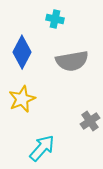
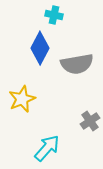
cyan cross: moved 1 px left, 4 px up
blue diamond: moved 18 px right, 4 px up
gray semicircle: moved 5 px right, 3 px down
cyan arrow: moved 5 px right
